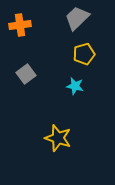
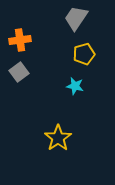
gray trapezoid: moved 1 px left; rotated 12 degrees counterclockwise
orange cross: moved 15 px down
gray square: moved 7 px left, 2 px up
yellow star: rotated 20 degrees clockwise
